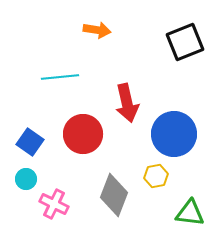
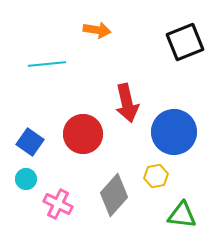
cyan line: moved 13 px left, 13 px up
blue circle: moved 2 px up
gray diamond: rotated 21 degrees clockwise
pink cross: moved 4 px right
green triangle: moved 8 px left, 2 px down
